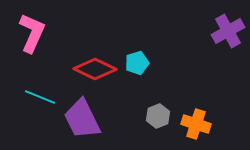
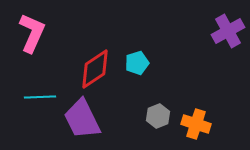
red diamond: rotated 60 degrees counterclockwise
cyan line: rotated 24 degrees counterclockwise
